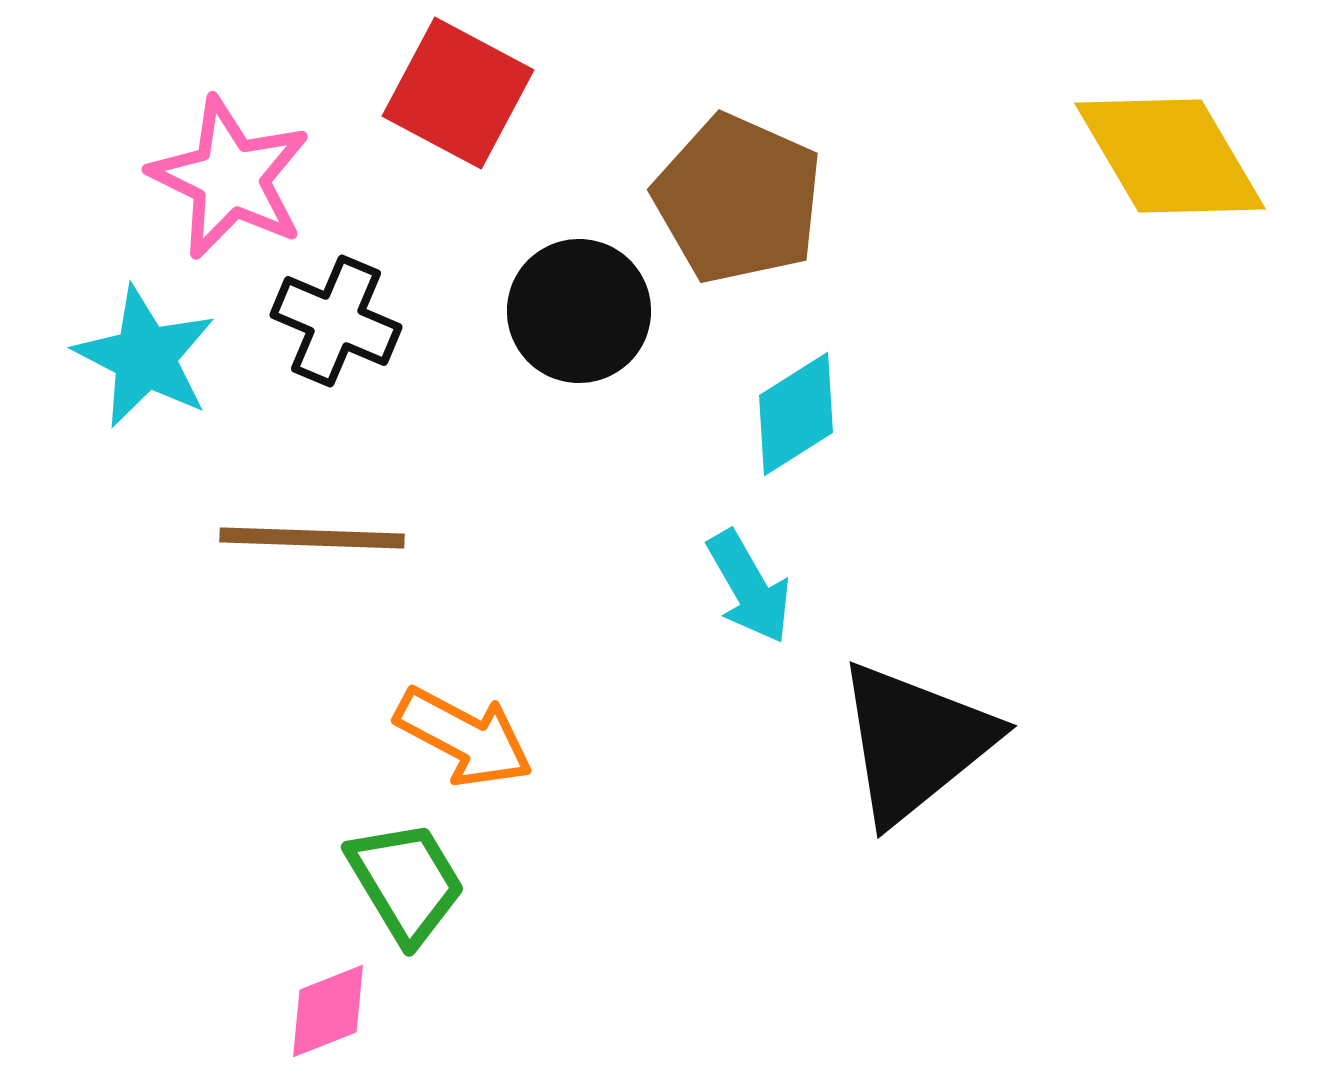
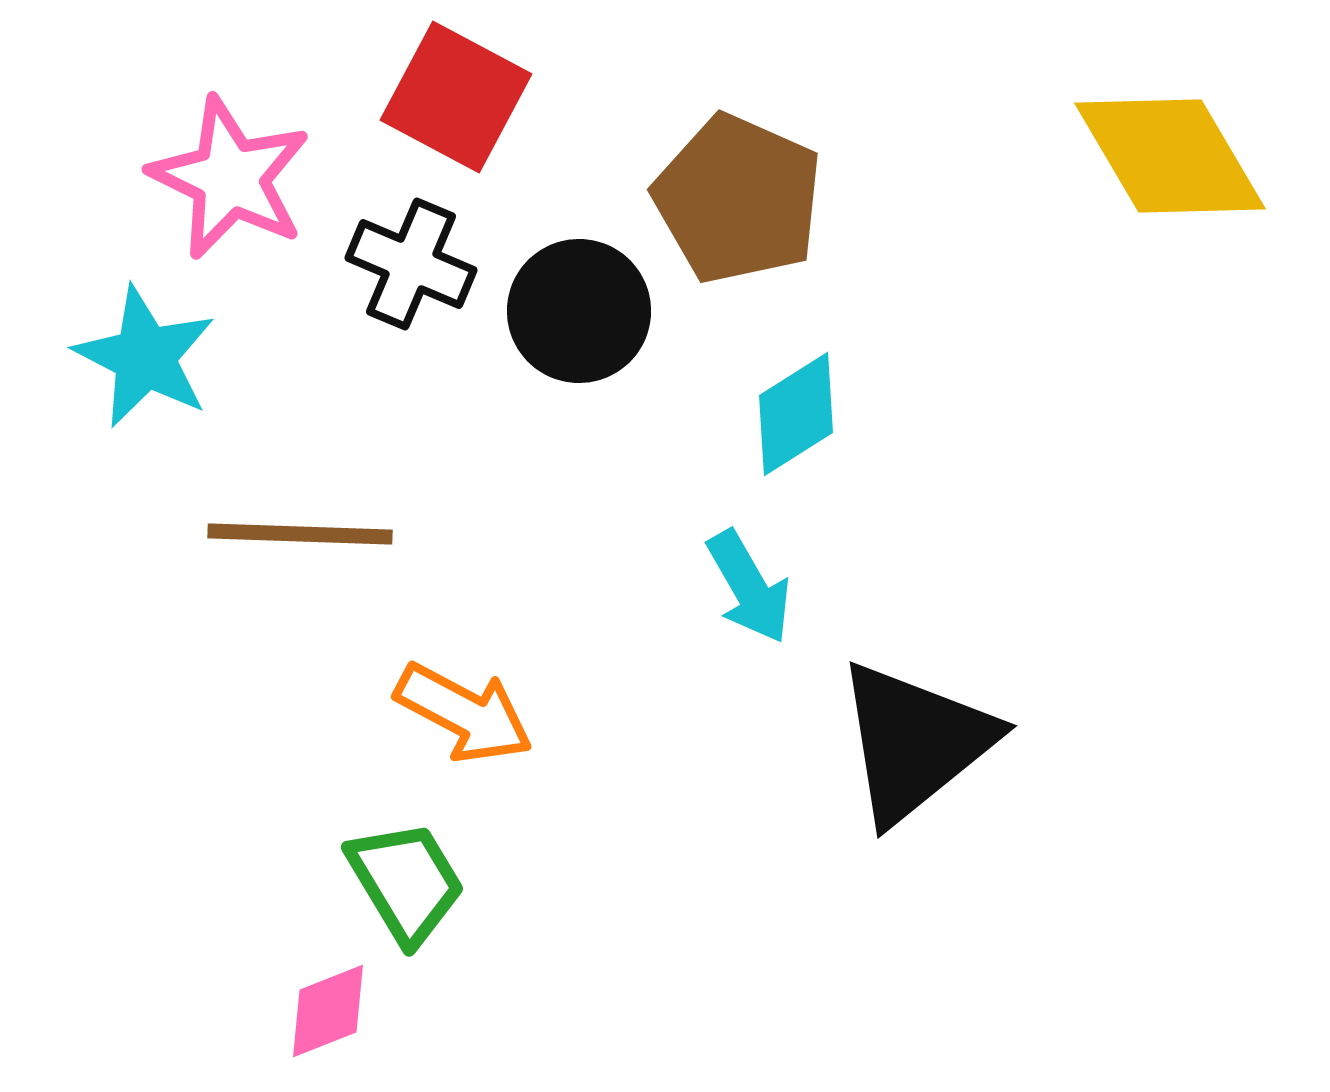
red square: moved 2 px left, 4 px down
black cross: moved 75 px right, 57 px up
brown line: moved 12 px left, 4 px up
orange arrow: moved 24 px up
